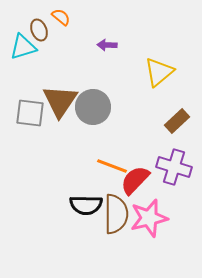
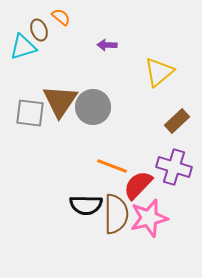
red semicircle: moved 3 px right, 5 px down
